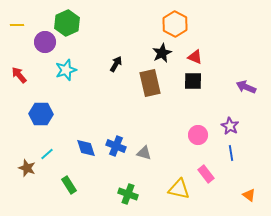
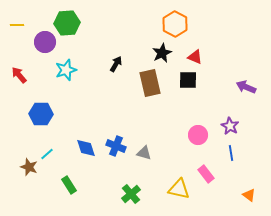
green hexagon: rotated 20 degrees clockwise
black square: moved 5 px left, 1 px up
brown star: moved 2 px right, 1 px up
green cross: moved 3 px right; rotated 30 degrees clockwise
